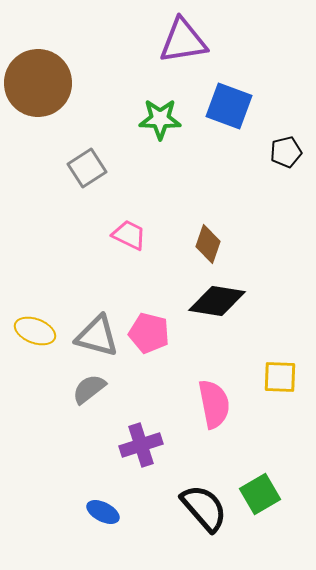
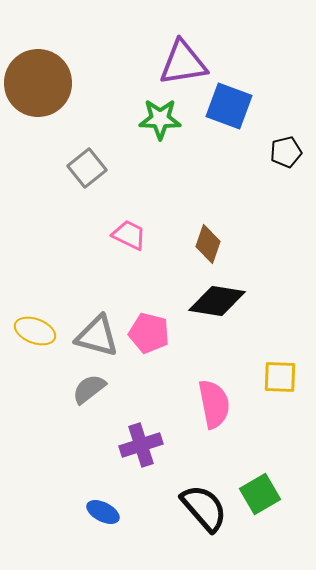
purple triangle: moved 22 px down
gray square: rotated 6 degrees counterclockwise
